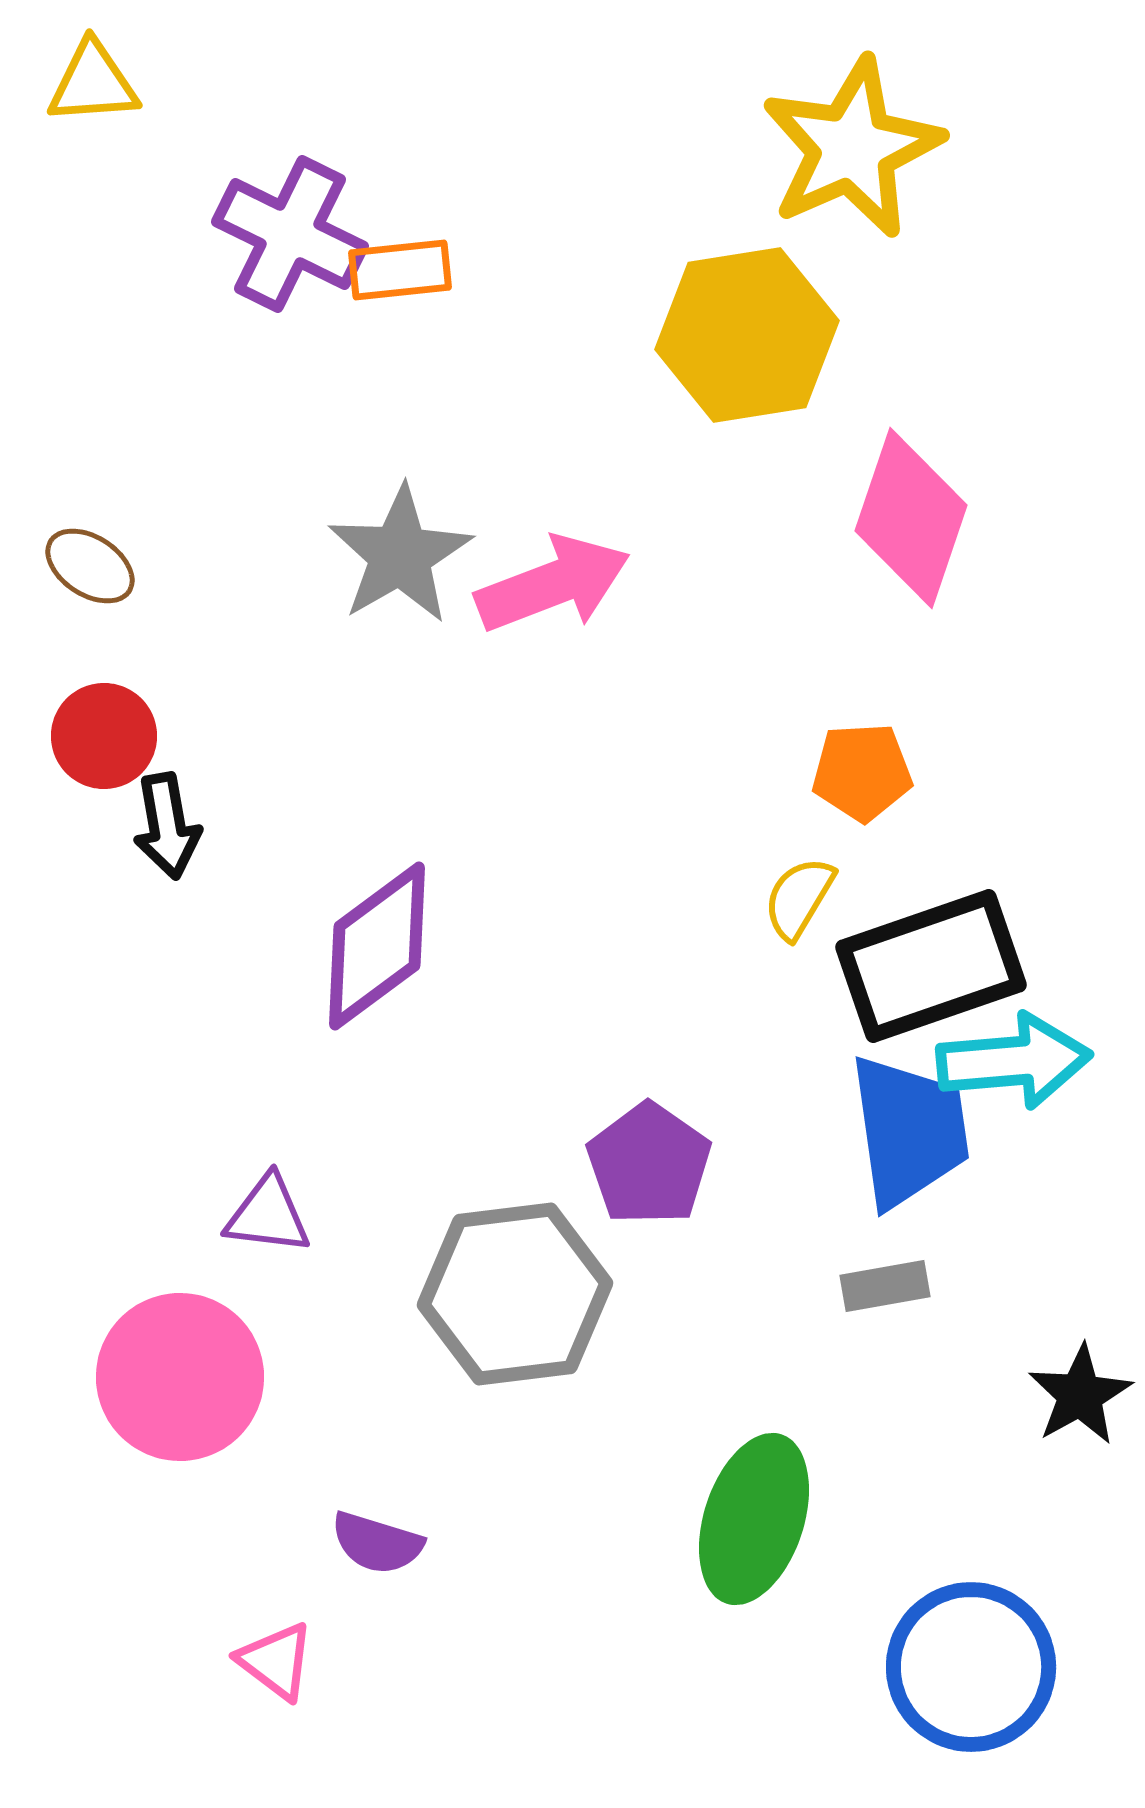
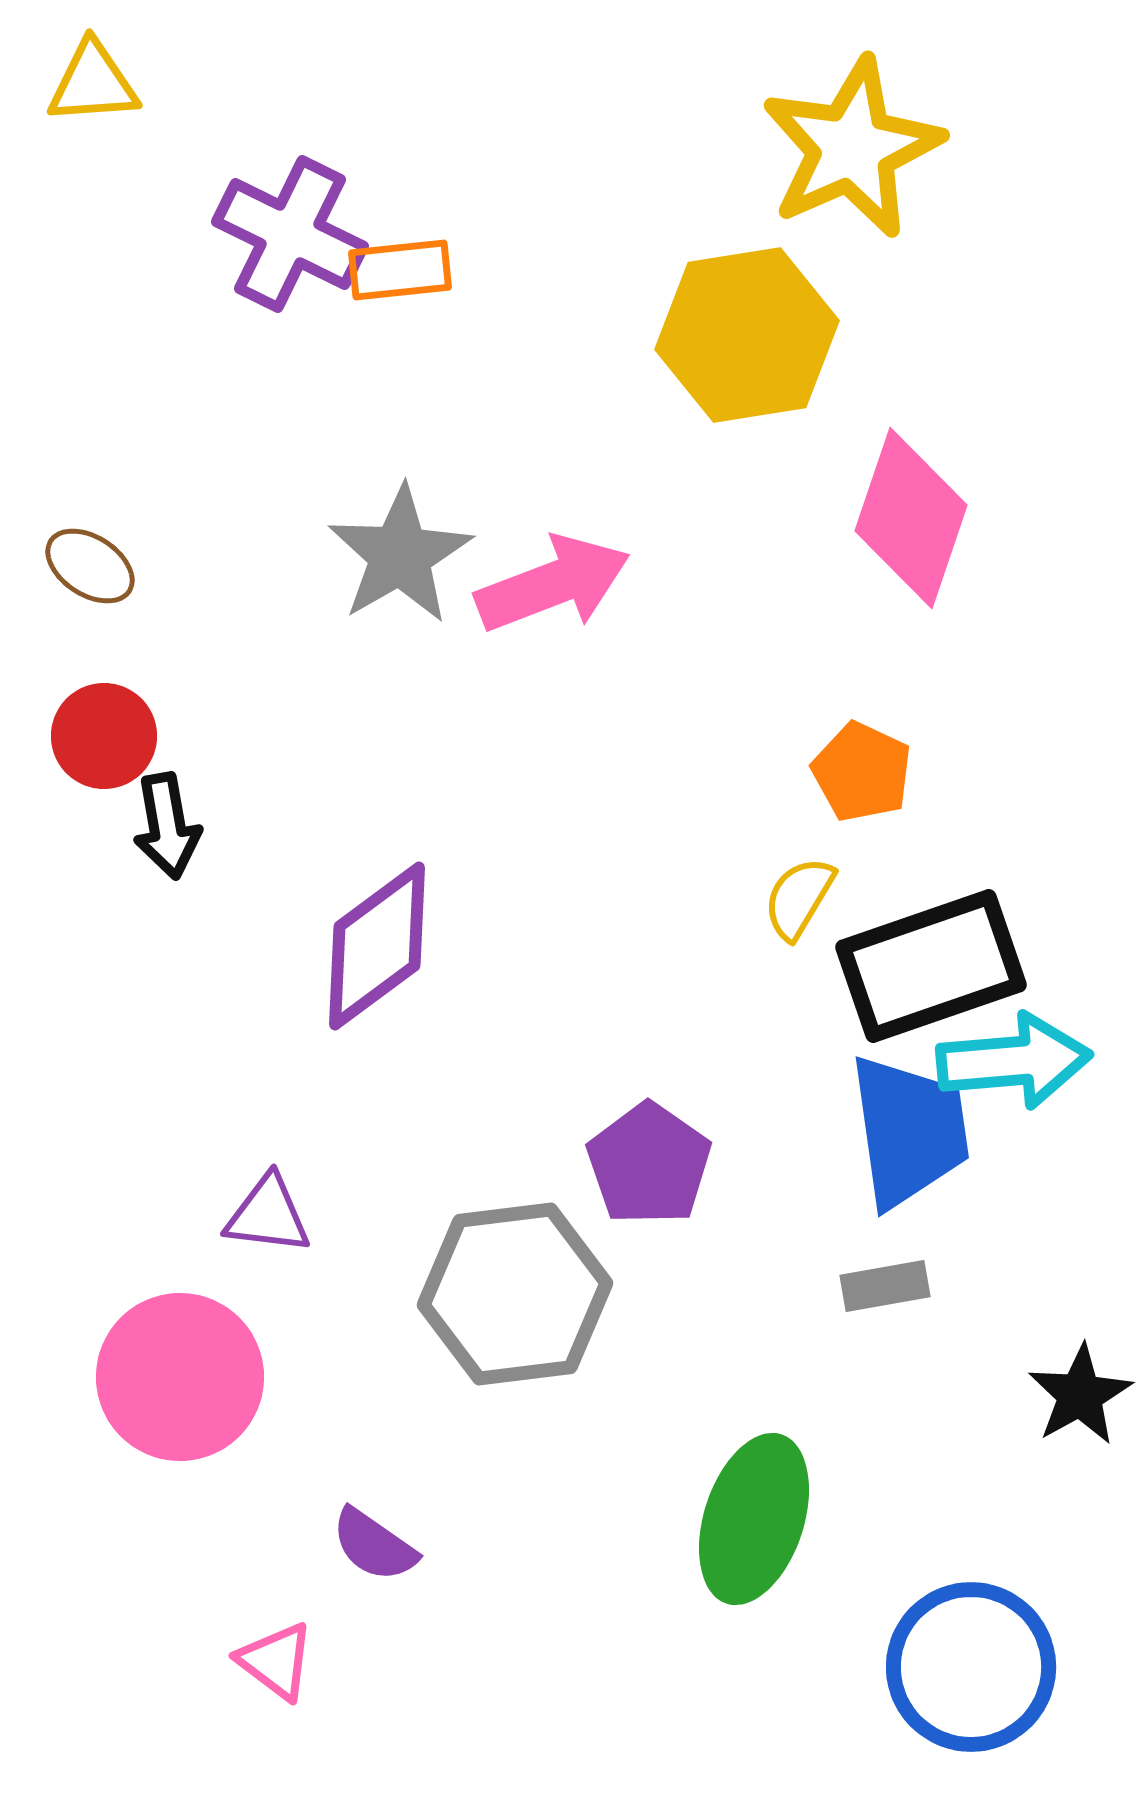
orange pentagon: rotated 28 degrees clockwise
purple semicircle: moved 3 px left, 2 px down; rotated 18 degrees clockwise
